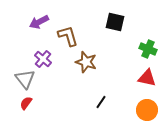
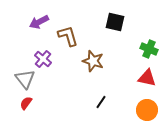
green cross: moved 1 px right
brown star: moved 7 px right, 1 px up
